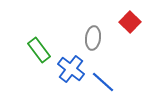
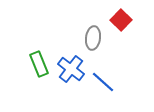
red square: moved 9 px left, 2 px up
green rectangle: moved 14 px down; rotated 15 degrees clockwise
